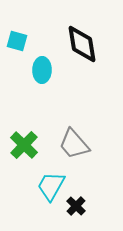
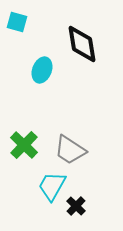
cyan square: moved 19 px up
cyan ellipse: rotated 20 degrees clockwise
gray trapezoid: moved 4 px left, 6 px down; rotated 16 degrees counterclockwise
cyan trapezoid: moved 1 px right
